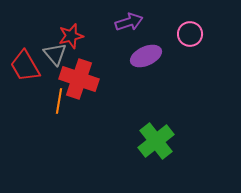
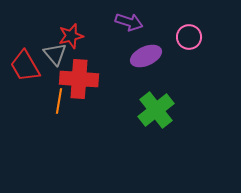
purple arrow: rotated 36 degrees clockwise
pink circle: moved 1 px left, 3 px down
red cross: rotated 15 degrees counterclockwise
green cross: moved 31 px up
